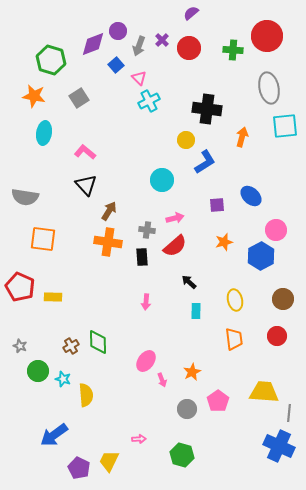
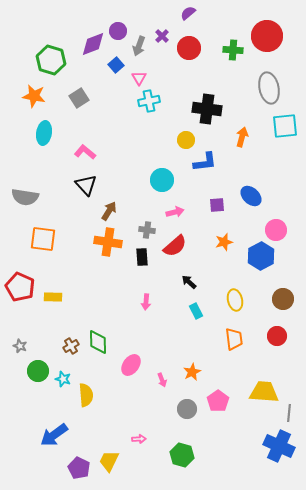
purple semicircle at (191, 13): moved 3 px left
purple cross at (162, 40): moved 4 px up
pink triangle at (139, 78): rotated 14 degrees clockwise
cyan cross at (149, 101): rotated 15 degrees clockwise
blue L-shape at (205, 162): rotated 25 degrees clockwise
pink arrow at (175, 218): moved 6 px up
cyan rectangle at (196, 311): rotated 28 degrees counterclockwise
pink ellipse at (146, 361): moved 15 px left, 4 px down
